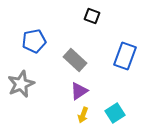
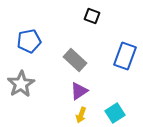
blue pentagon: moved 5 px left
gray star: rotated 8 degrees counterclockwise
yellow arrow: moved 2 px left
